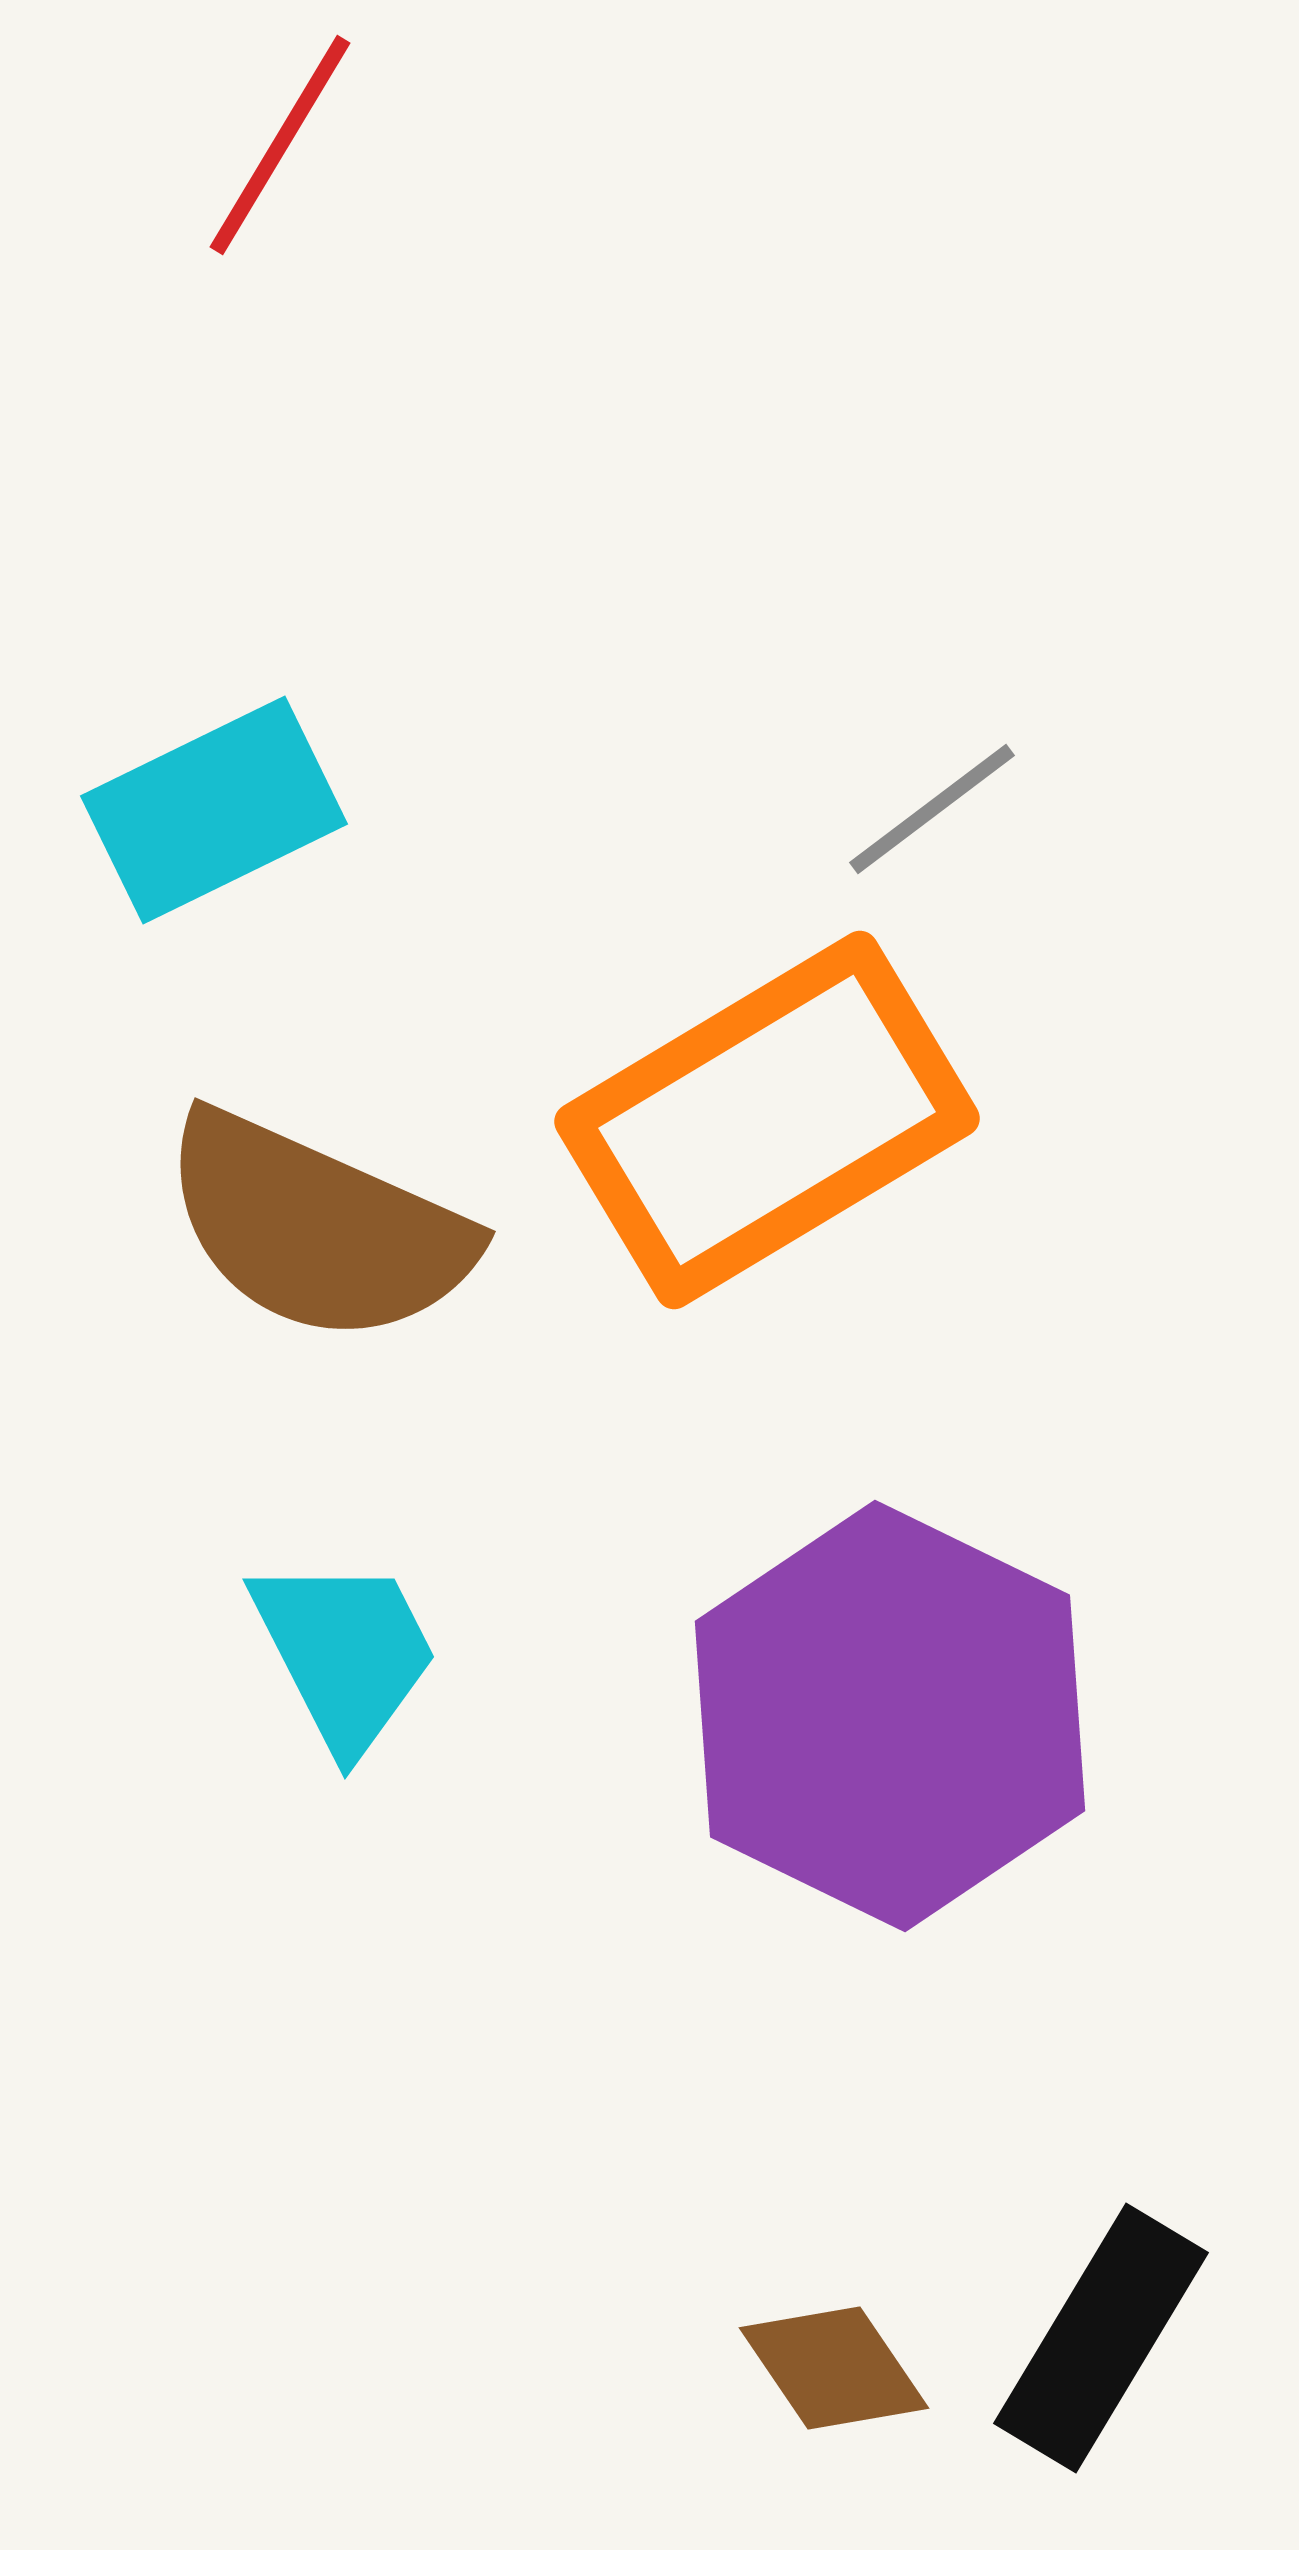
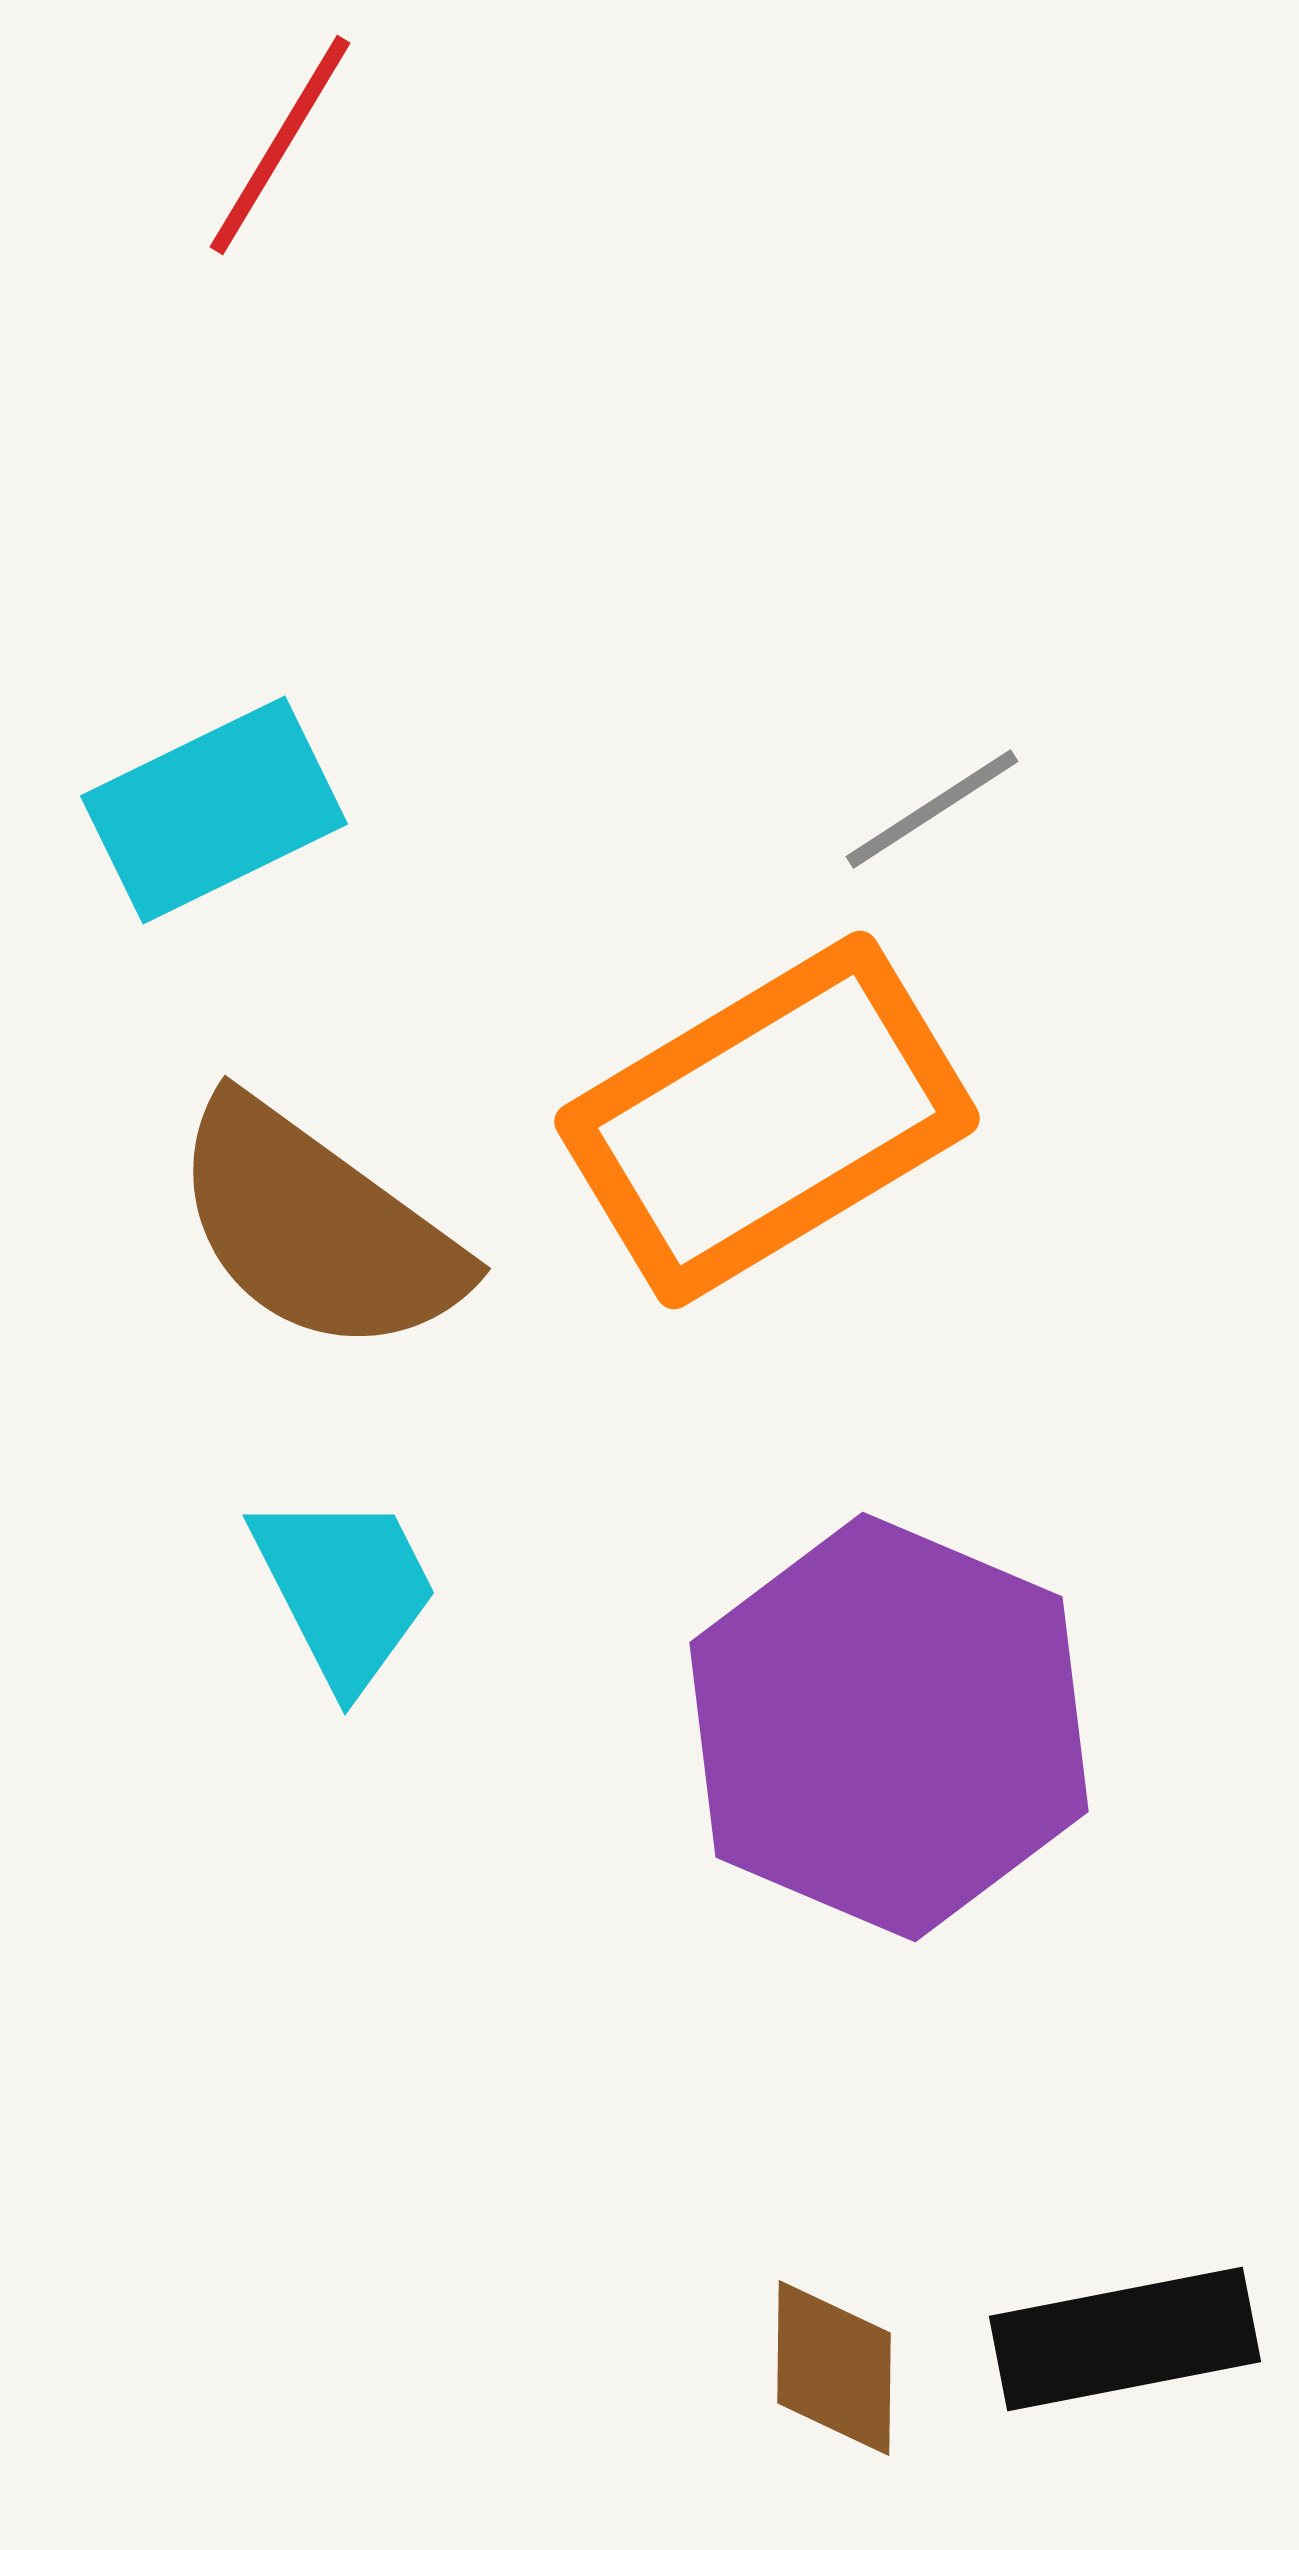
gray line: rotated 4 degrees clockwise
brown semicircle: rotated 12 degrees clockwise
cyan trapezoid: moved 64 px up
purple hexagon: moved 1 px left, 11 px down; rotated 3 degrees counterclockwise
black rectangle: moved 24 px right, 1 px down; rotated 48 degrees clockwise
brown diamond: rotated 35 degrees clockwise
